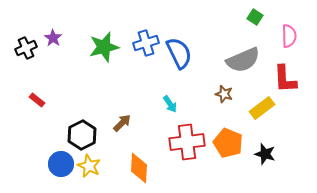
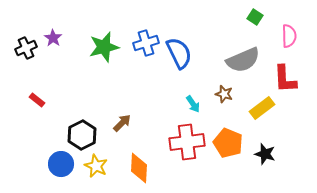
cyan arrow: moved 23 px right
yellow star: moved 7 px right
